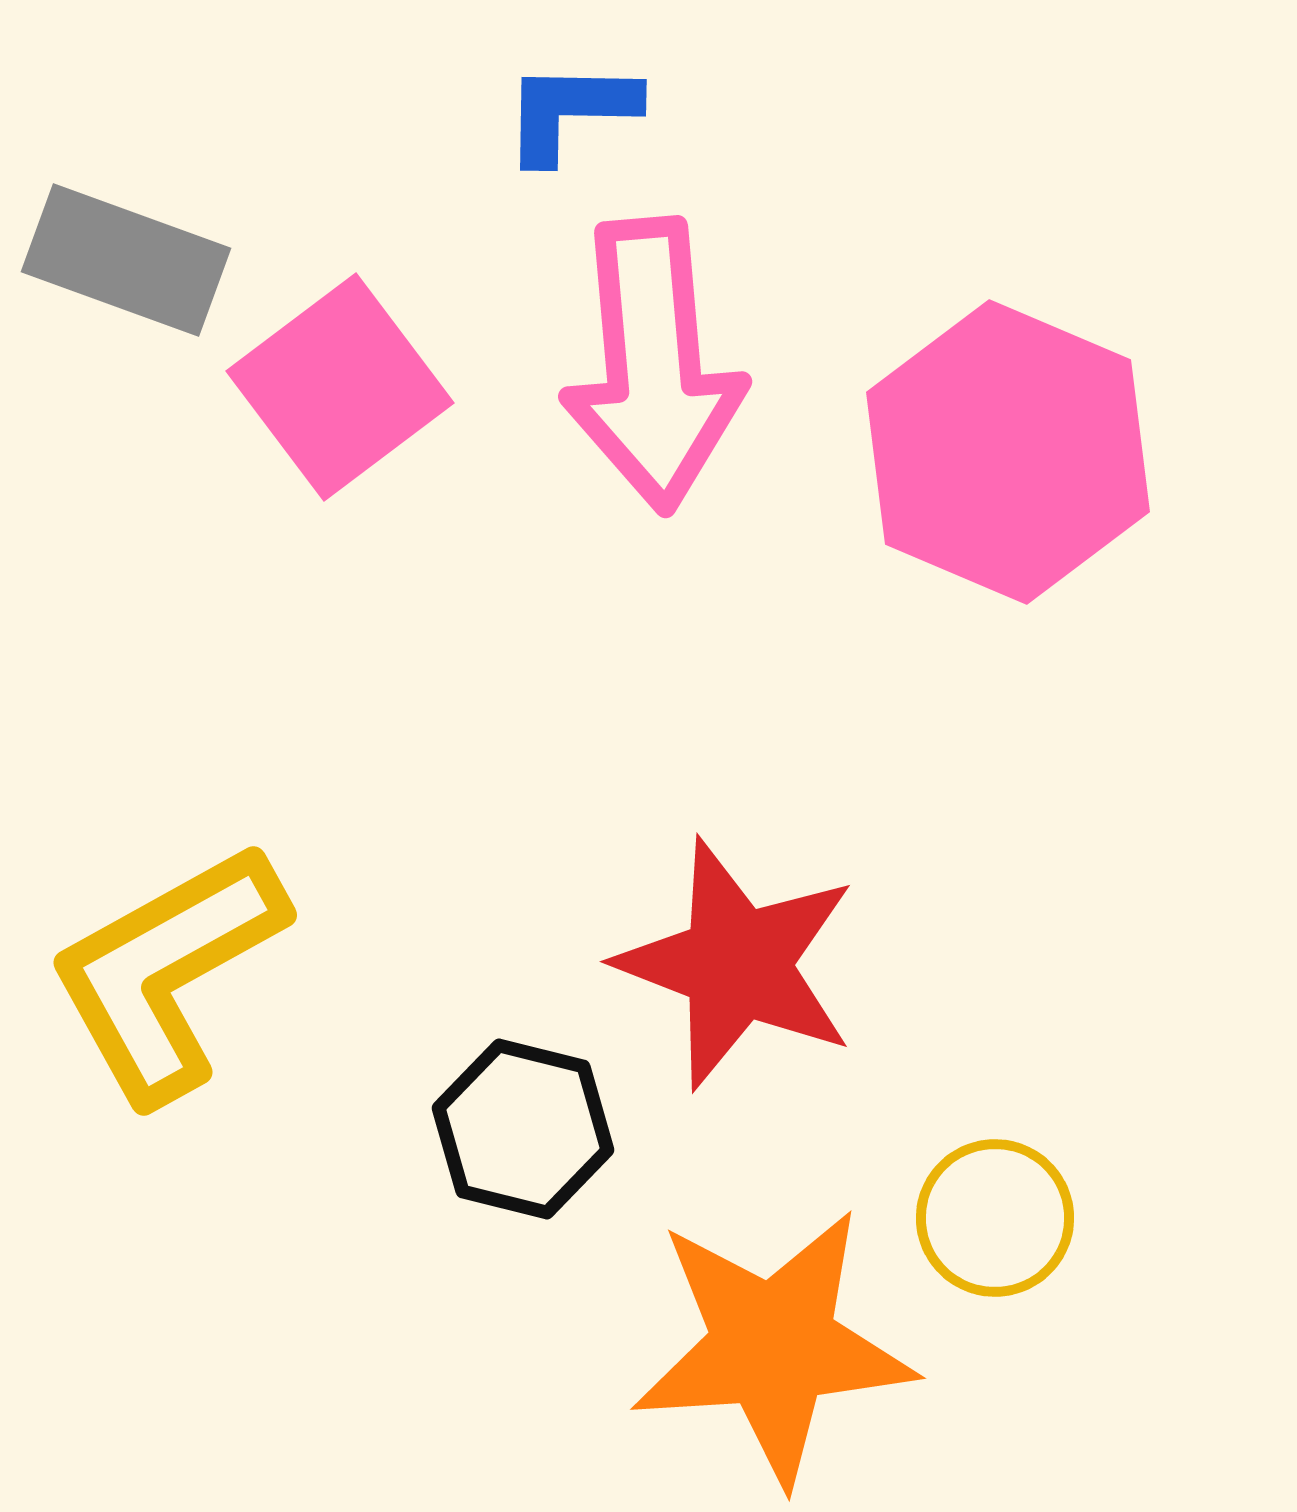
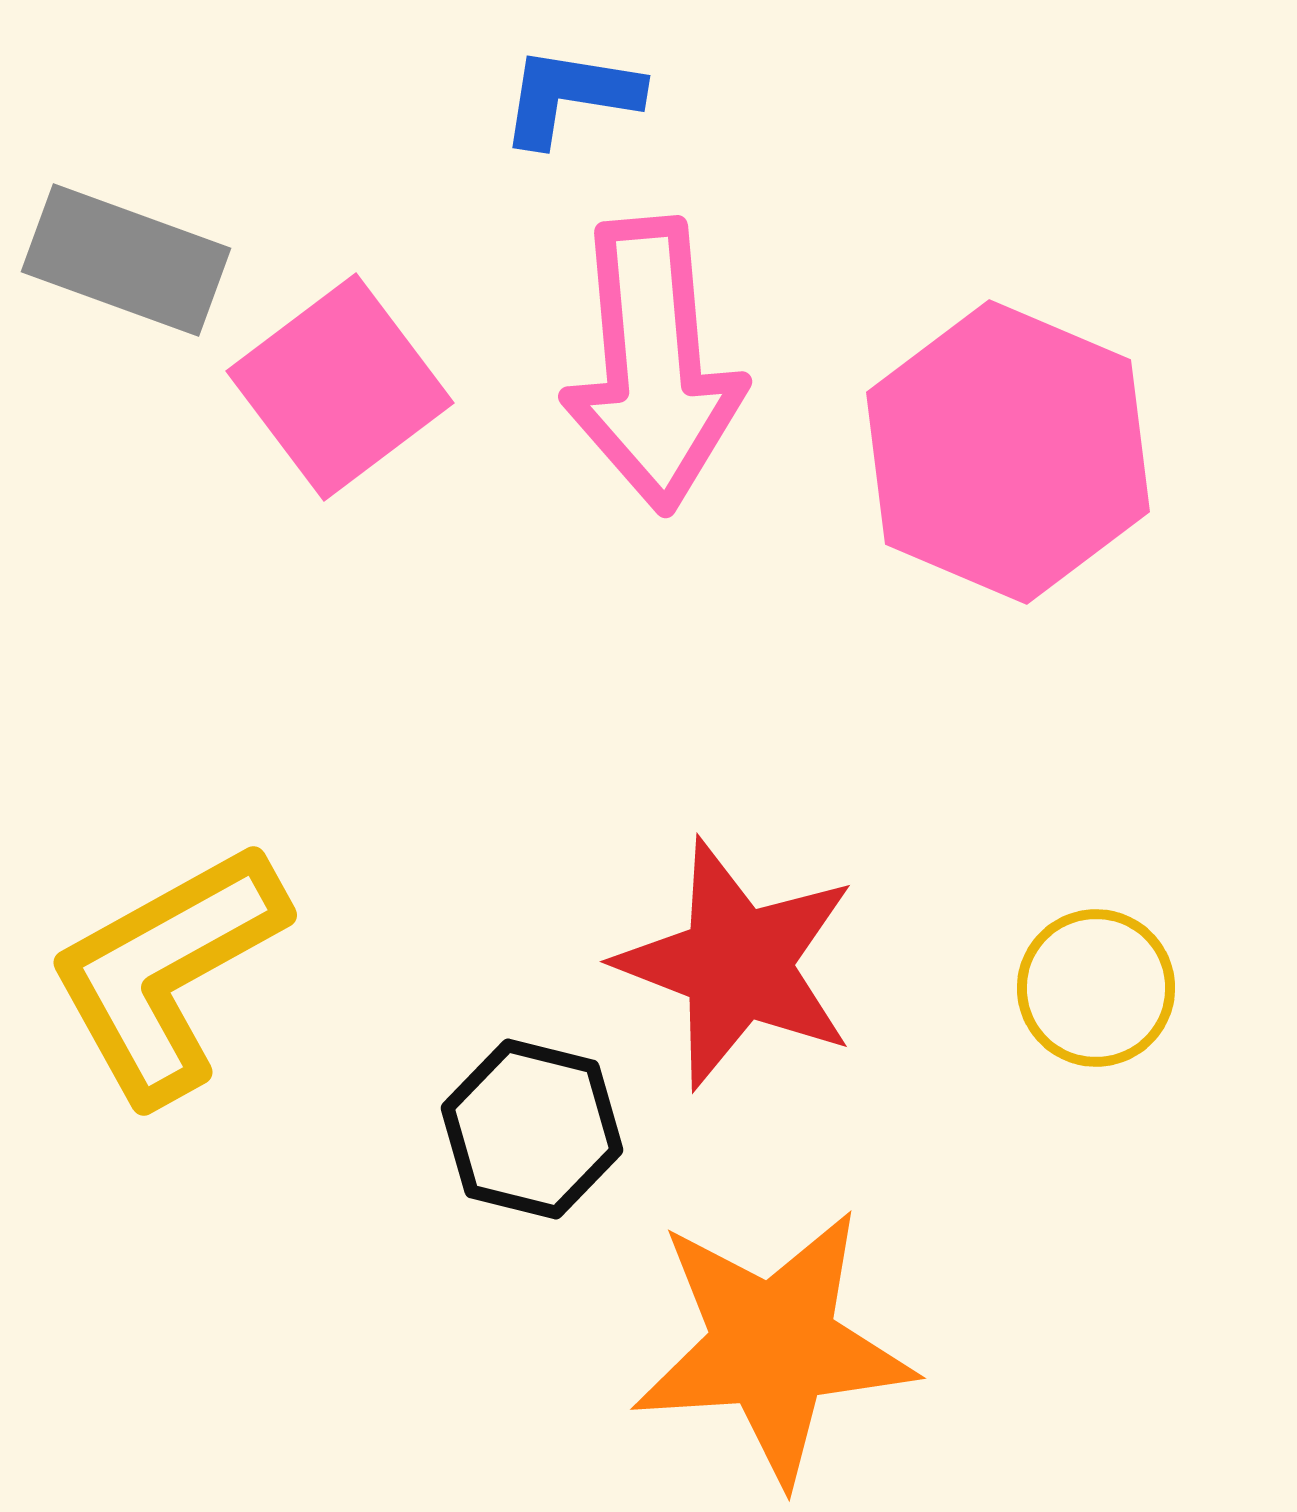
blue L-shape: moved 15 px up; rotated 8 degrees clockwise
black hexagon: moved 9 px right
yellow circle: moved 101 px right, 230 px up
